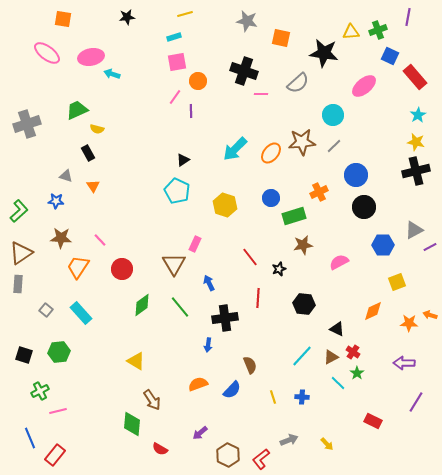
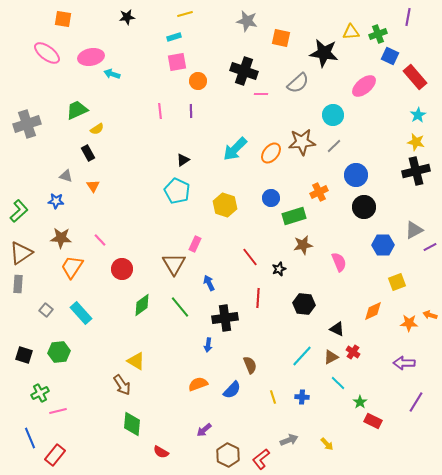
green cross at (378, 30): moved 4 px down
pink line at (175, 97): moved 15 px left, 14 px down; rotated 42 degrees counterclockwise
yellow semicircle at (97, 129): rotated 48 degrees counterclockwise
pink semicircle at (339, 262): rotated 96 degrees clockwise
orange trapezoid at (78, 267): moved 6 px left
green star at (357, 373): moved 3 px right, 29 px down
green cross at (40, 391): moved 2 px down
brown arrow at (152, 400): moved 30 px left, 15 px up
purple arrow at (200, 433): moved 4 px right, 3 px up
red semicircle at (160, 449): moved 1 px right, 3 px down
